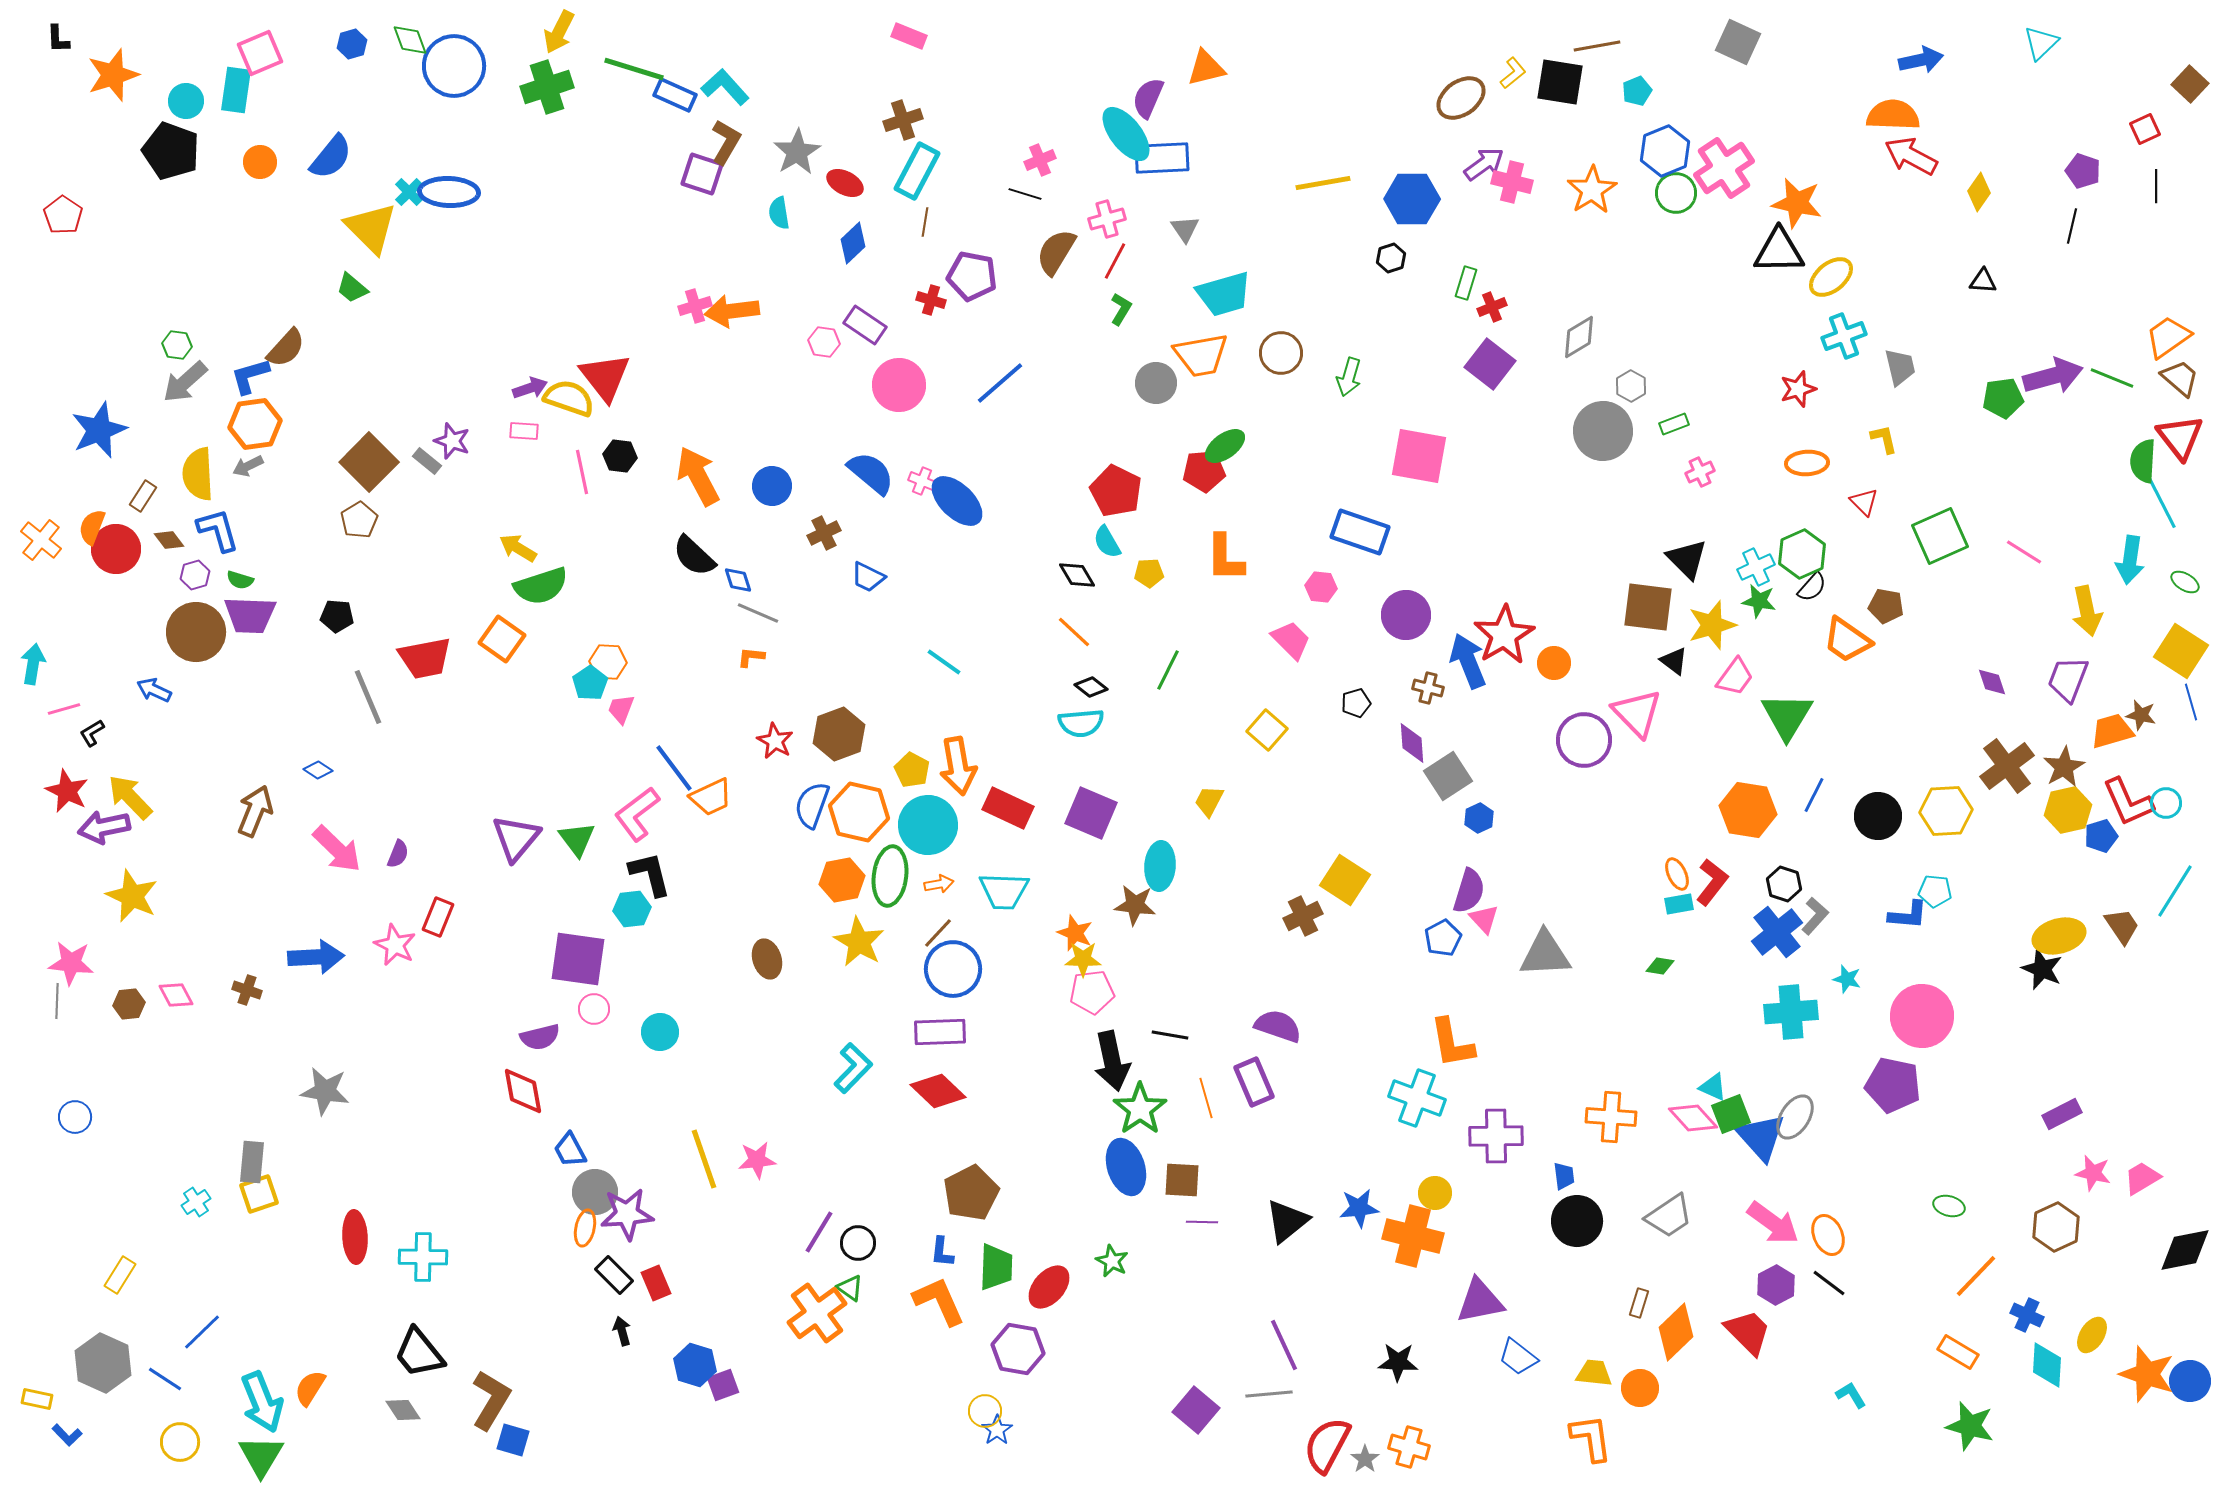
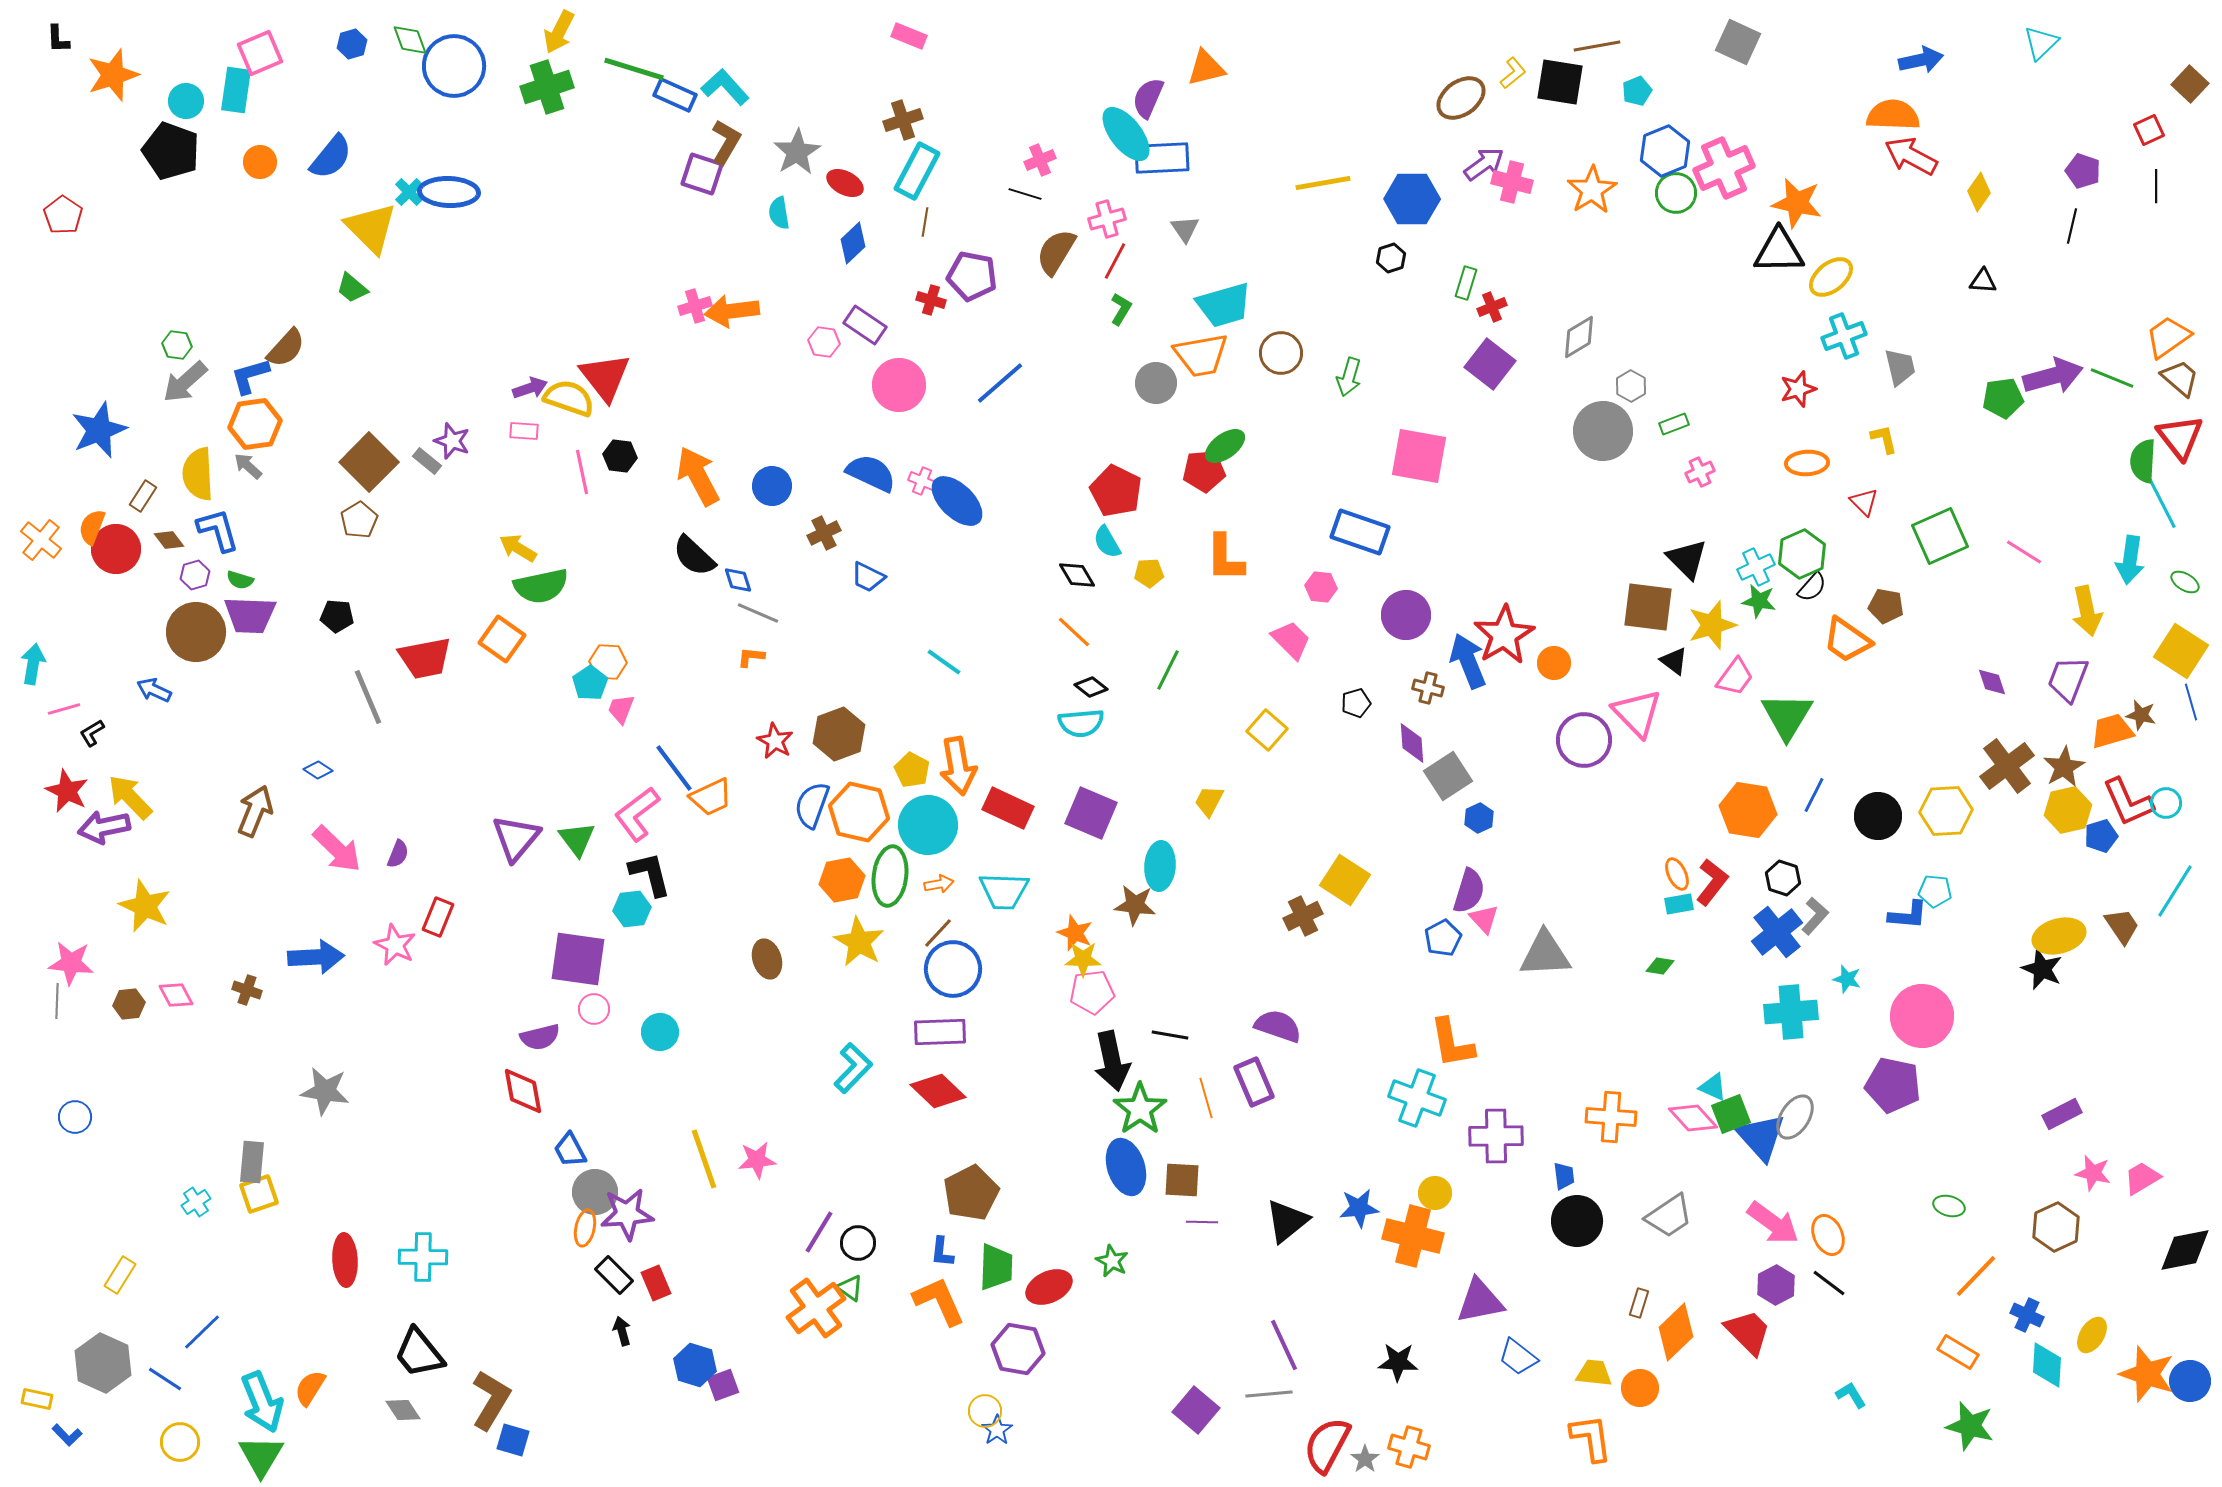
red square at (2145, 129): moved 4 px right, 1 px down
pink cross at (1724, 168): rotated 10 degrees clockwise
cyan trapezoid at (1224, 294): moved 11 px down
gray arrow at (248, 466): rotated 68 degrees clockwise
blue semicircle at (871, 473): rotated 15 degrees counterclockwise
green semicircle at (541, 586): rotated 6 degrees clockwise
black hexagon at (1784, 884): moved 1 px left, 6 px up
yellow star at (132, 896): moved 13 px right, 10 px down
red ellipse at (355, 1237): moved 10 px left, 23 px down
red ellipse at (1049, 1287): rotated 24 degrees clockwise
orange cross at (817, 1313): moved 1 px left, 5 px up
